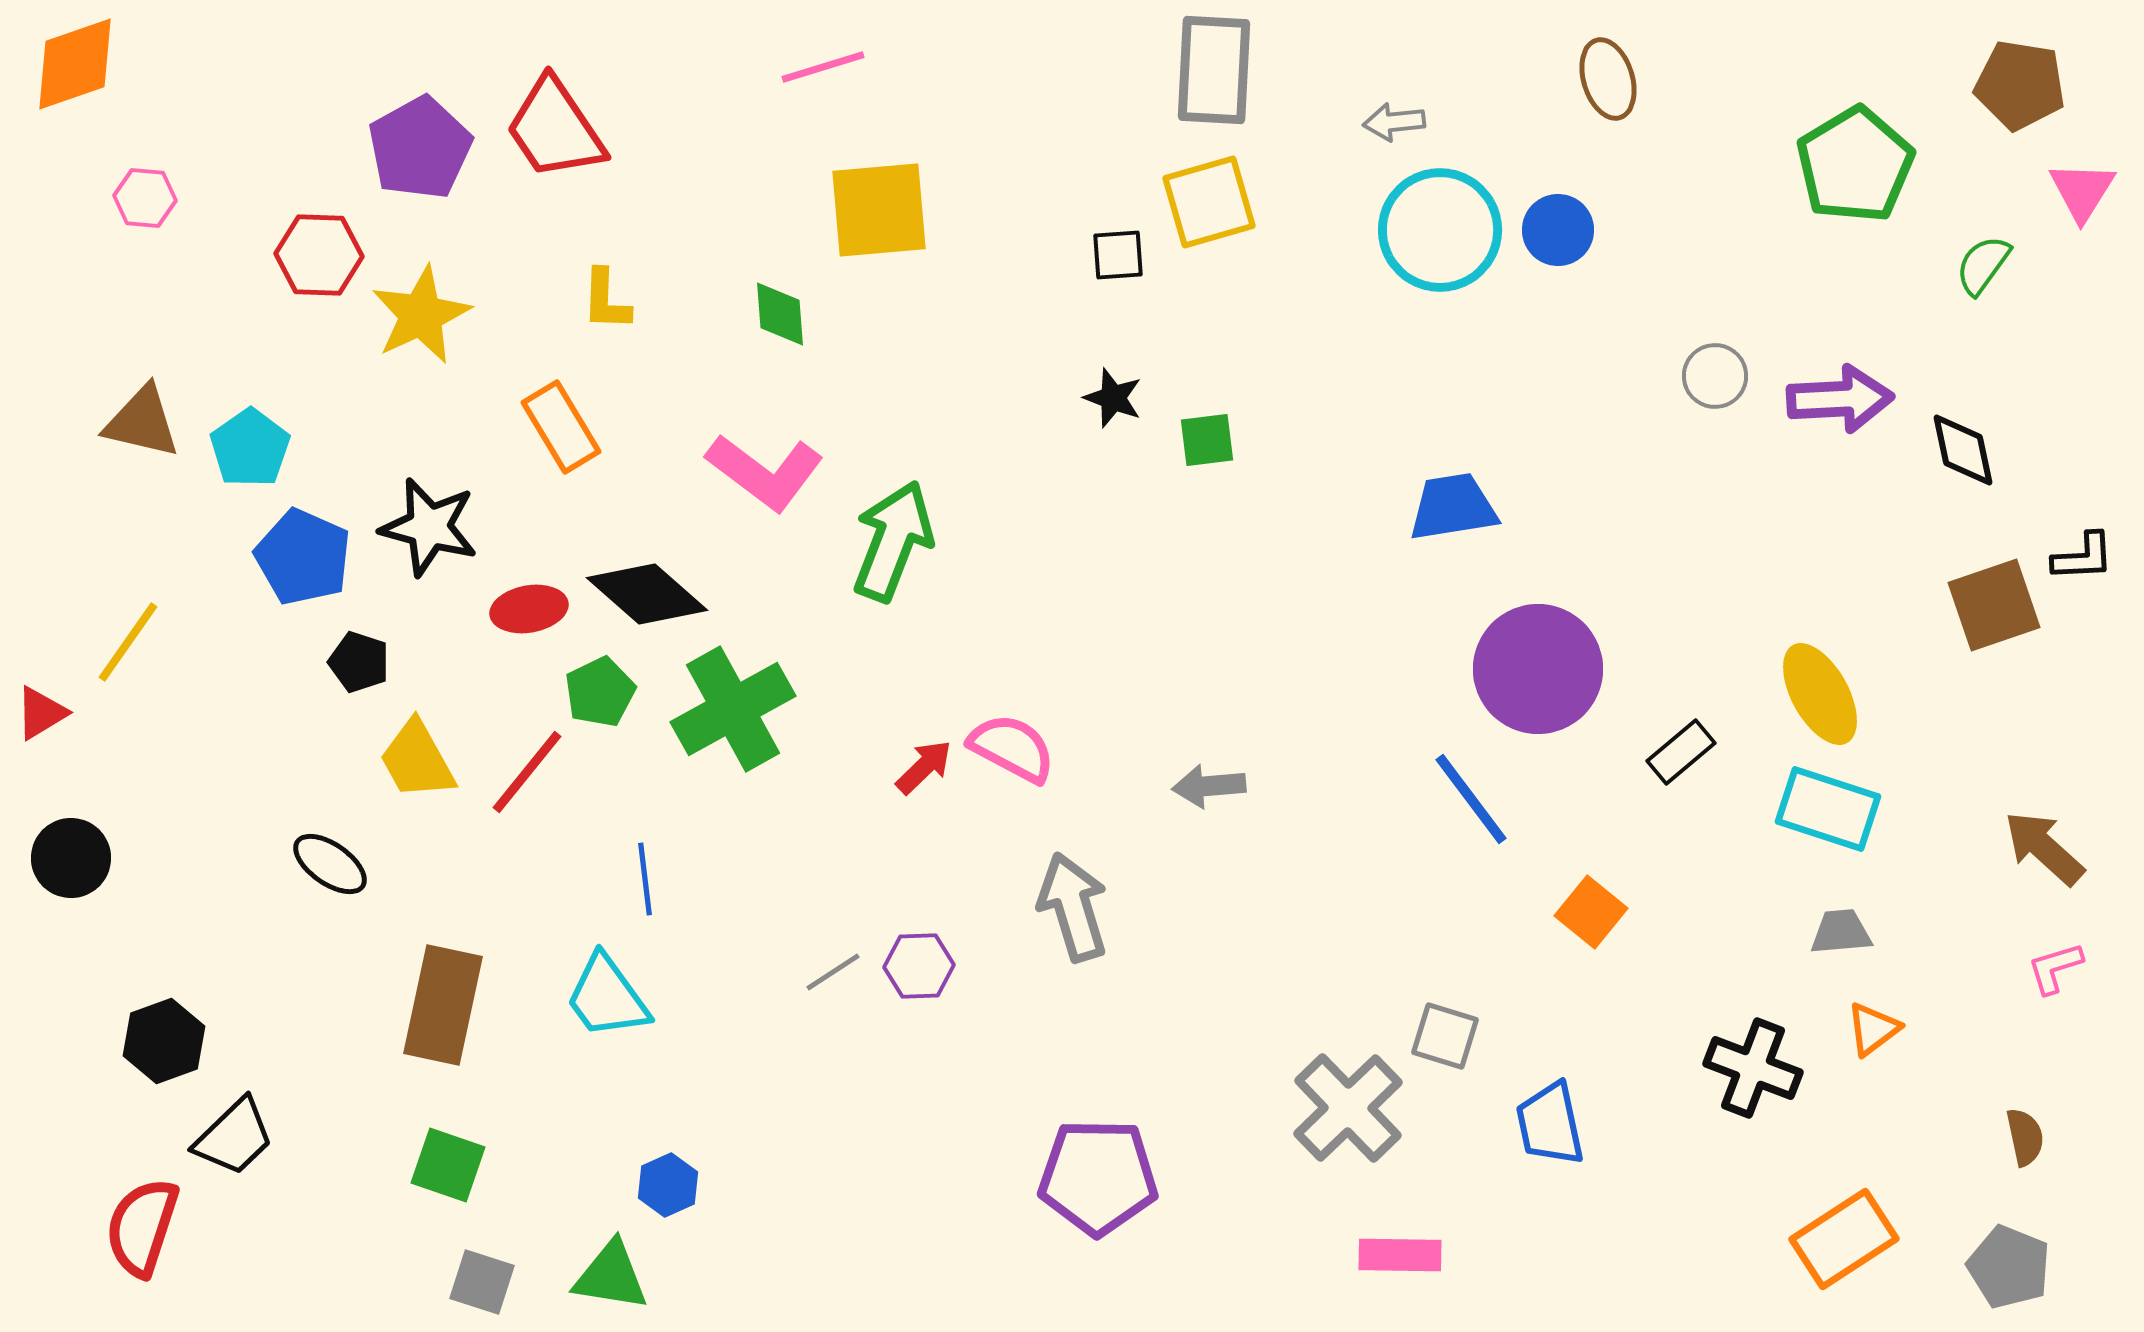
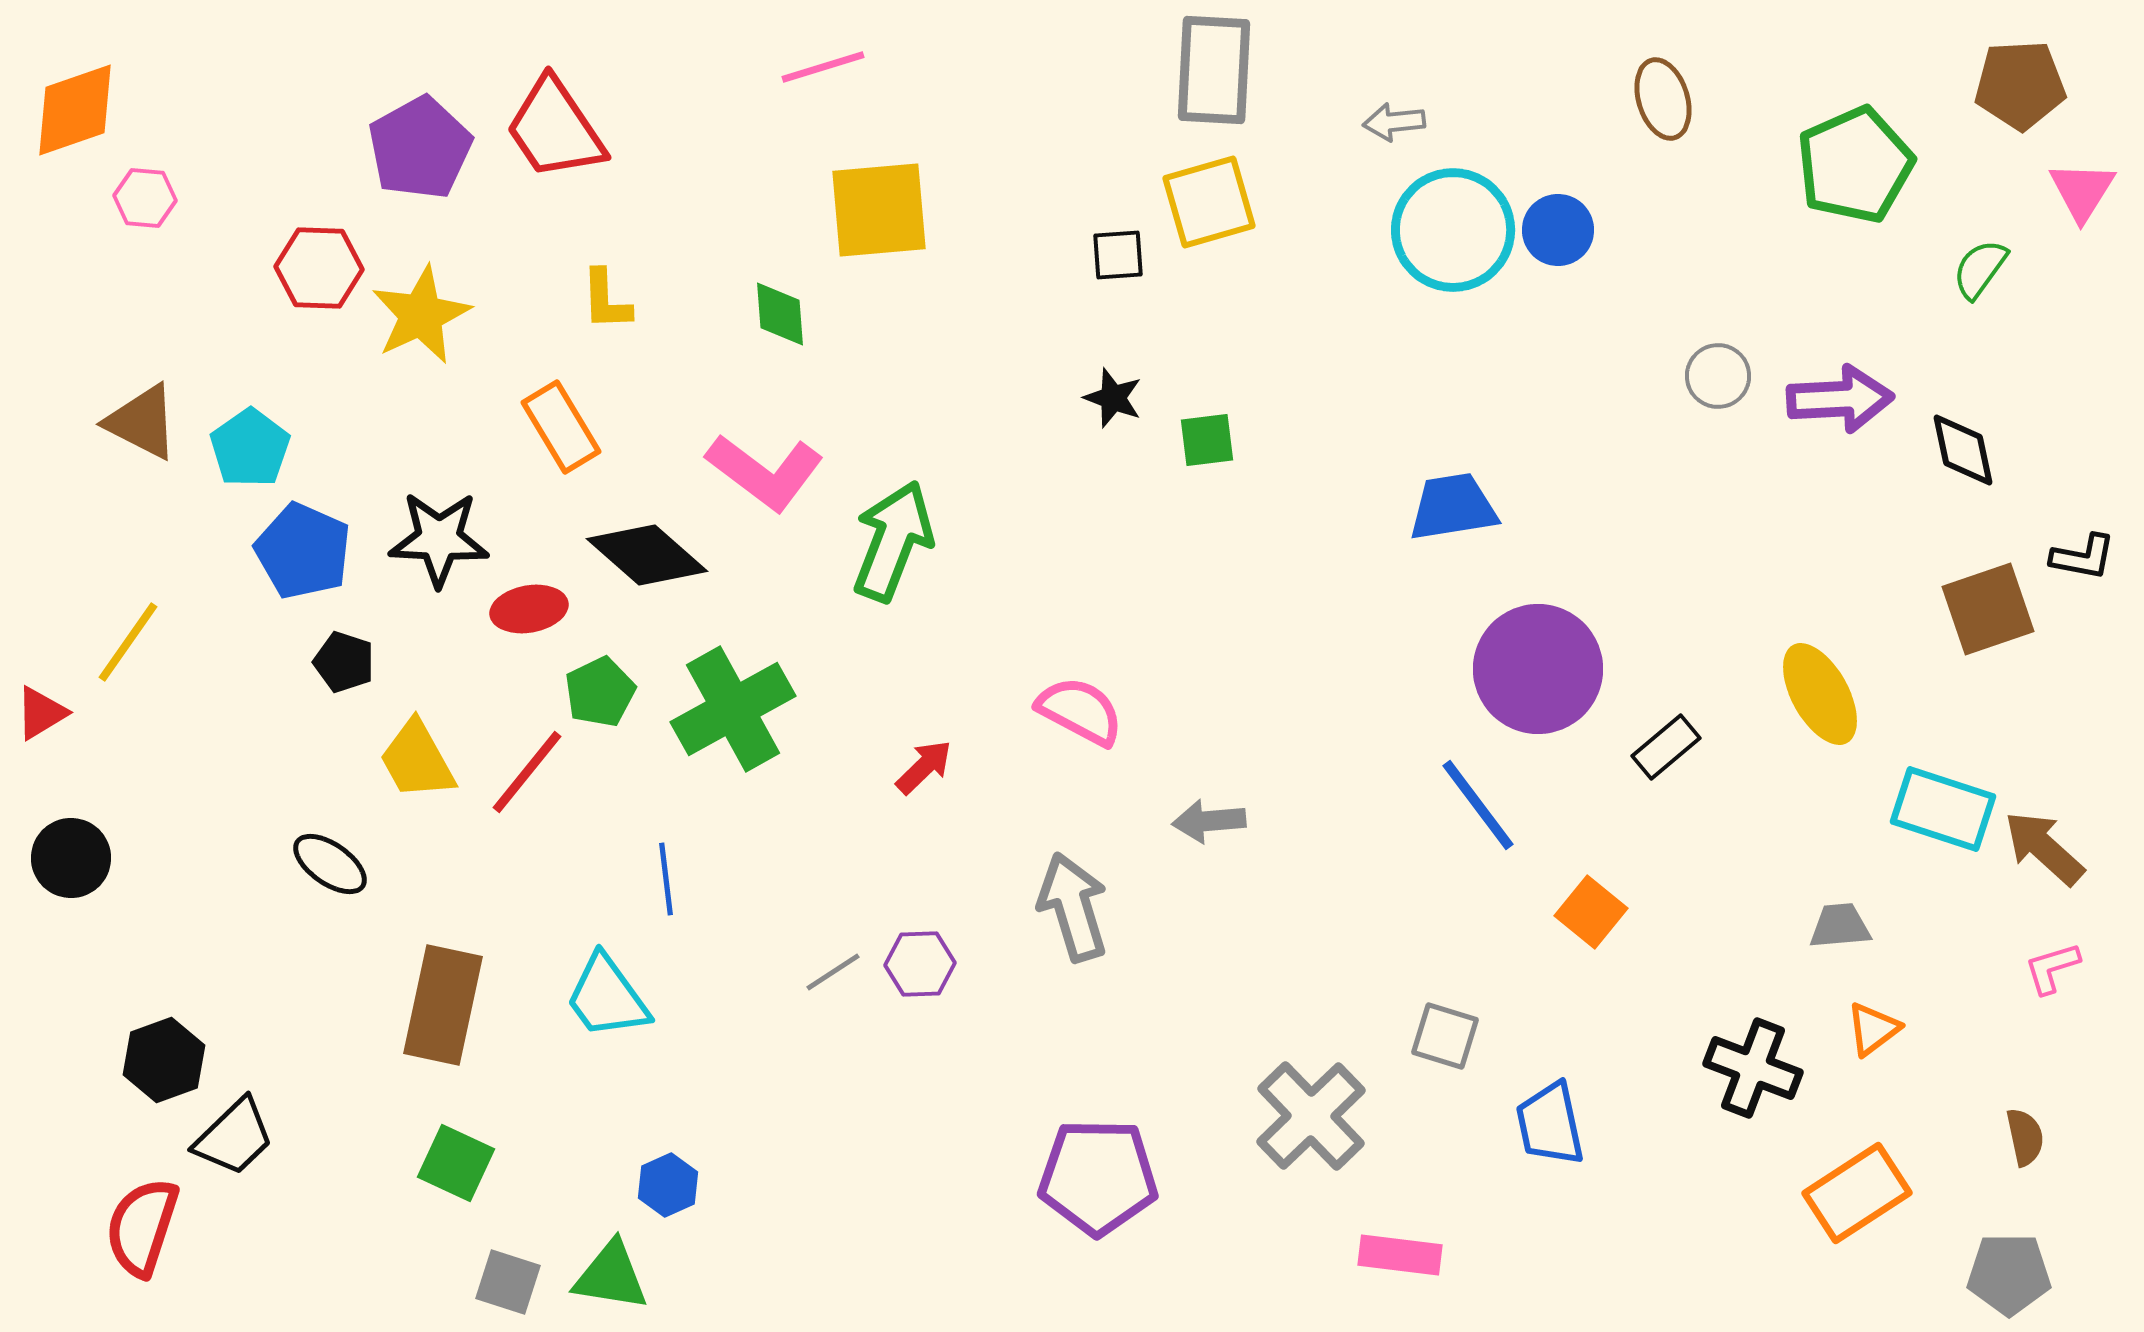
orange diamond at (75, 64): moved 46 px down
brown ellipse at (1608, 79): moved 55 px right, 20 px down
brown pentagon at (2020, 85): rotated 12 degrees counterclockwise
green pentagon at (1855, 165): rotated 7 degrees clockwise
cyan circle at (1440, 230): moved 13 px right
red hexagon at (319, 255): moved 13 px down
green semicircle at (1983, 265): moved 3 px left, 4 px down
yellow L-shape at (606, 300): rotated 4 degrees counterclockwise
gray circle at (1715, 376): moved 3 px right
brown triangle at (142, 422): rotated 14 degrees clockwise
black star at (429, 527): moved 10 px right, 12 px down; rotated 12 degrees counterclockwise
blue pentagon at (303, 557): moved 6 px up
black L-shape at (2083, 557): rotated 14 degrees clockwise
black diamond at (647, 594): moved 39 px up
brown square at (1994, 605): moved 6 px left, 4 px down
black pentagon at (359, 662): moved 15 px left
pink semicircle at (1012, 748): moved 68 px right, 37 px up
black rectangle at (1681, 752): moved 15 px left, 5 px up
gray arrow at (1209, 786): moved 35 px down
blue line at (1471, 799): moved 7 px right, 6 px down
cyan rectangle at (1828, 809): moved 115 px right
blue line at (645, 879): moved 21 px right
gray trapezoid at (1841, 932): moved 1 px left, 6 px up
purple hexagon at (919, 966): moved 1 px right, 2 px up
pink L-shape at (2055, 968): moved 3 px left
black hexagon at (164, 1041): moved 19 px down
gray cross at (1348, 1108): moved 37 px left, 8 px down
green square at (448, 1165): moved 8 px right, 2 px up; rotated 6 degrees clockwise
orange rectangle at (1844, 1239): moved 13 px right, 46 px up
pink rectangle at (1400, 1255): rotated 6 degrees clockwise
gray pentagon at (2009, 1267): moved 7 px down; rotated 22 degrees counterclockwise
gray square at (482, 1282): moved 26 px right
